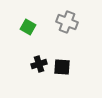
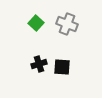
gray cross: moved 2 px down
green square: moved 8 px right, 4 px up; rotated 14 degrees clockwise
